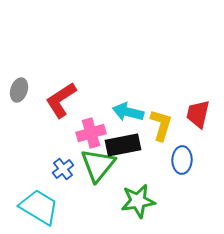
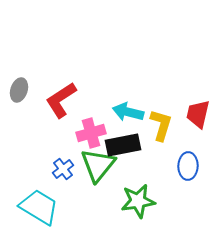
blue ellipse: moved 6 px right, 6 px down
